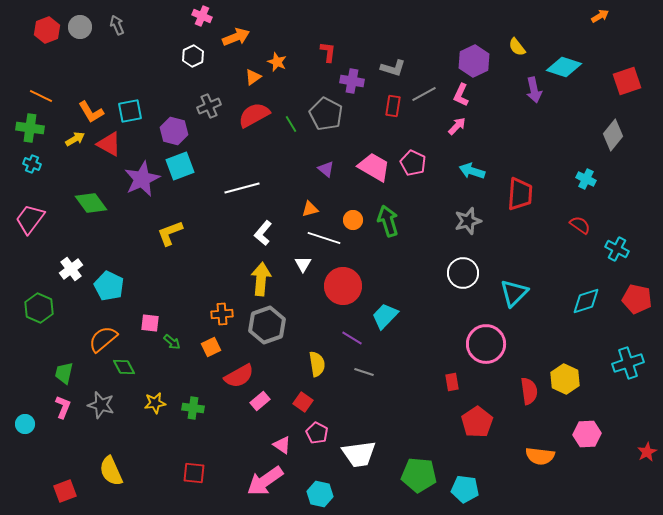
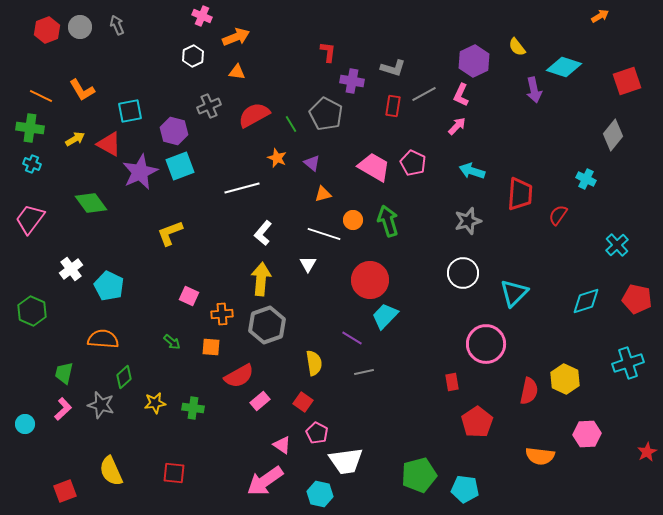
orange star at (277, 62): moved 96 px down
orange triangle at (253, 77): moved 16 px left, 5 px up; rotated 42 degrees clockwise
orange L-shape at (91, 112): moved 9 px left, 22 px up
purple triangle at (326, 169): moved 14 px left, 6 px up
purple star at (142, 179): moved 2 px left, 7 px up
orange triangle at (310, 209): moved 13 px right, 15 px up
red semicircle at (580, 225): moved 22 px left, 10 px up; rotated 90 degrees counterclockwise
white line at (324, 238): moved 4 px up
cyan cross at (617, 249): moved 4 px up; rotated 20 degrees clockwise
white triangle at (303, 264): moved 5 px right
red circle at (343, 286): moved 27 px right, 6 px up
green hexagon at (39, 308): moved 7 px left, 3 px down
pink square at (150, 323): moved 39 px right, 27 px up; rotated 18 degrees clockwise
orange semicircle at (103, 339): rotated 44 degrees clockwise
orange square at (211, 347): rotated 30 degrees clockwise
yellow semicircle at (317, 364): moved 3 px left, 1 px up
green diamond at (124, 367): moved 10 px down; rotated 75 degrees clockwise
gray line at (364, 372): rotated 30 degrees counterclockwise
red semicircle at (529, 391): rotated 20 degrees clockwise
pink L-shape at (63, 407): moved 2 px down; rotated 25 degrees clockwise
white trapezoid at (359, 454): moved 13 px left, 7 px down
red square at (194, 473): moved 20 px left
green pentagon at (419, 475): rotated 20 degrees counterclockwise
